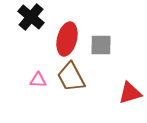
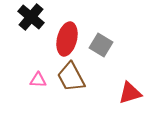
gray square: rotated 30 degrees clockwise
